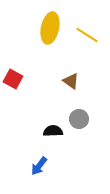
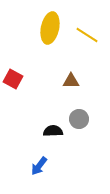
brown triangle: rotated 36 degrees counterclockwise
